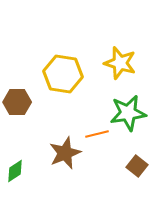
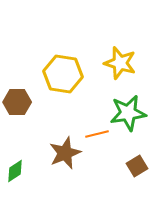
brown square: rotated 20 degrees clockwise
